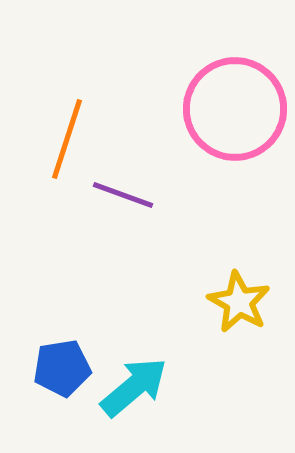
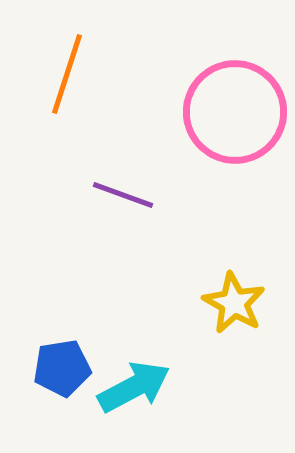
pink circle: moved 3 px down
orange line: moved 65 px up
yellow star: moved 5 px left, 1 px down
cyan arrow: rotated 12 degrees clockwise
